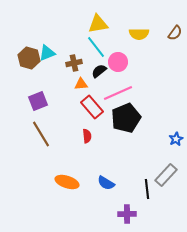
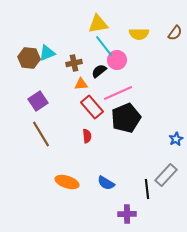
cyan line: moved 8 px right, 1 px up
brown hexagon: rotated 10 degrees counterclockwise
pink circle: moved 1 px left, 2 px up
purple square: rotated 12 degrees counterclockwise
